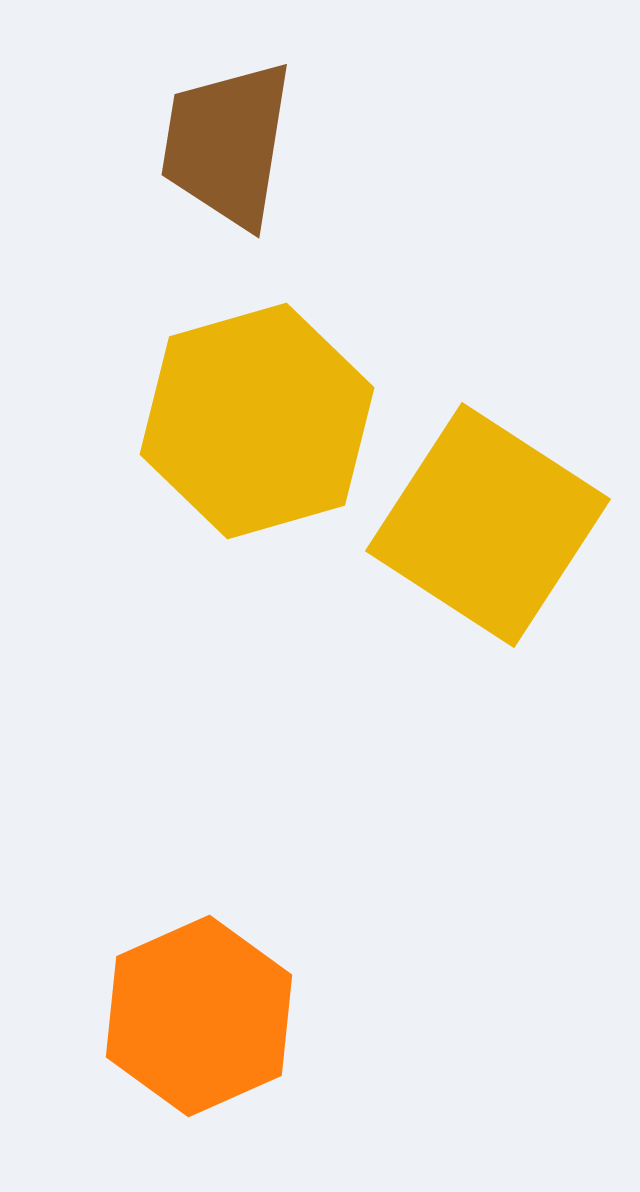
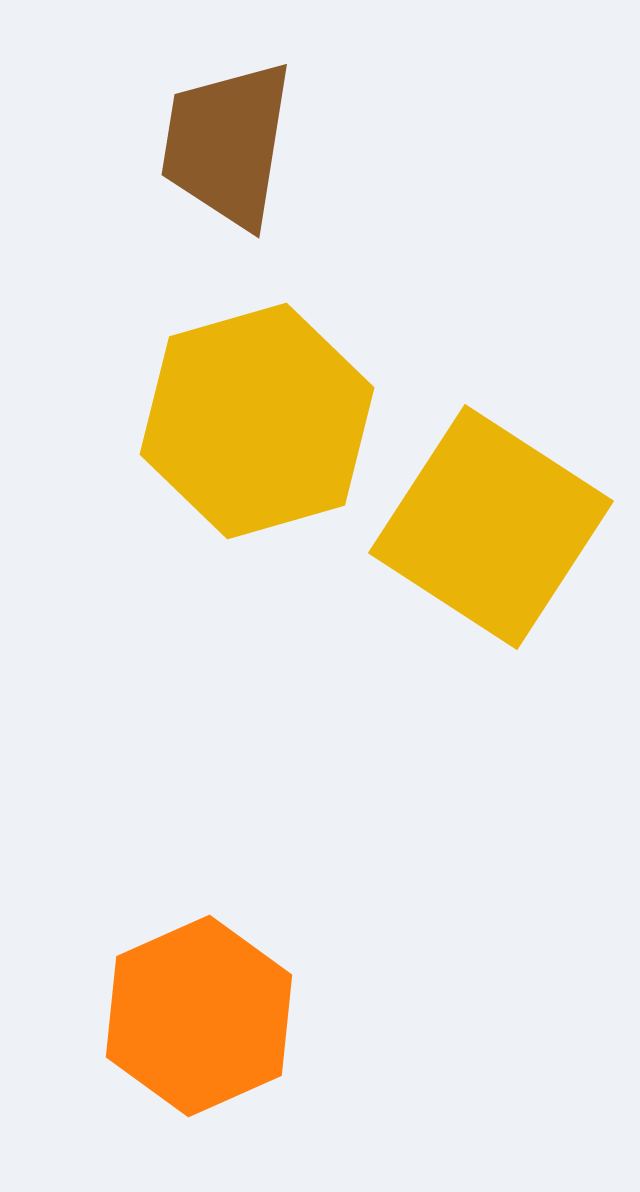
yellow square: moved 3 px right, 2 px down
